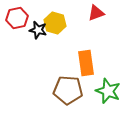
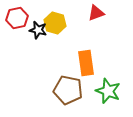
brown pentagon: rotated 8 degrees clockwise
